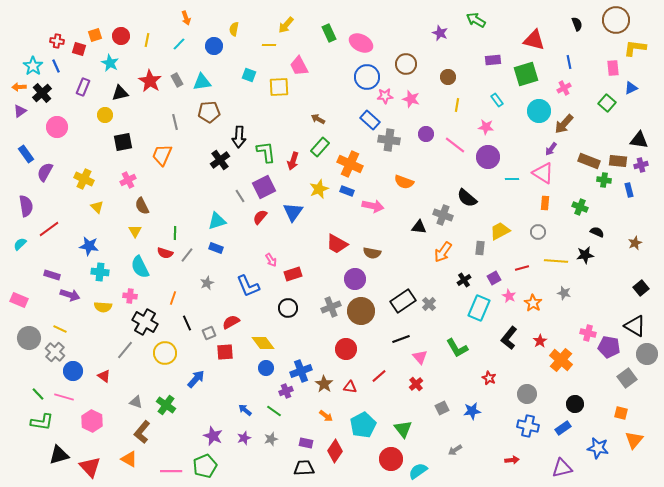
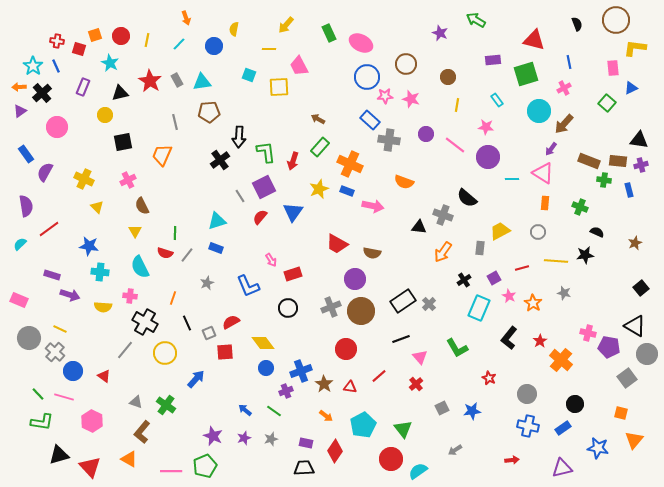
yellow line at (269, 45): moved 4 px down
